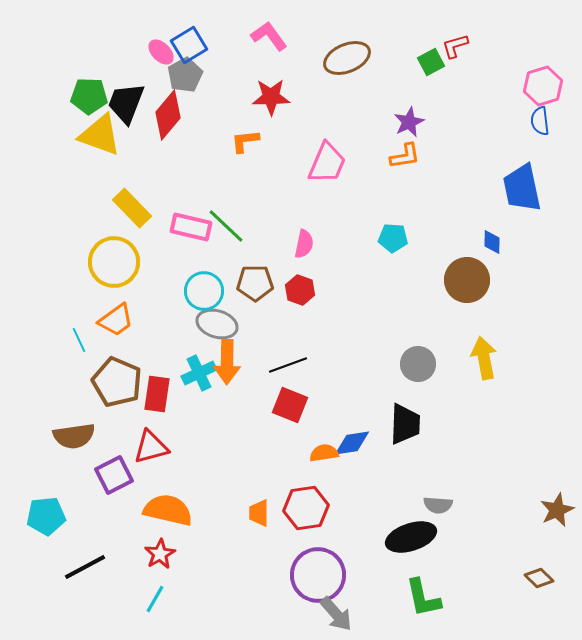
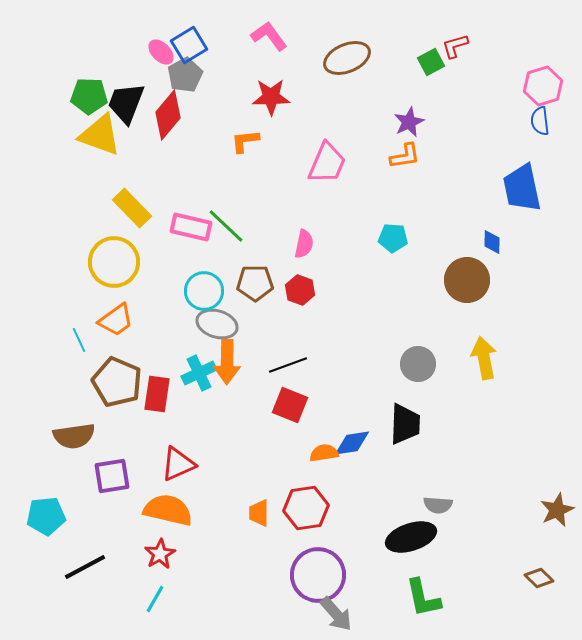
red triangle at (151, 447): moved 27 px right, 17 px down; rotated 9 degrees counterclockwise
purple square at (114, 475): moved 2 px left, 1 px down; rotated 18 degrees clockwise
